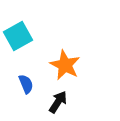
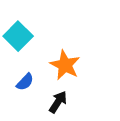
cyan square: rotated 16 degrees counterclockwise
blue semicircle: moved 1 px left, 2 px up; rotated 66 degrees clockwise
